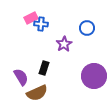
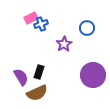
blue cross: rotated 24 degrees counterclockwise
black rectangle: moved 5 px left, 4 px down
purple circle: moved 1 px left, 1 px up
